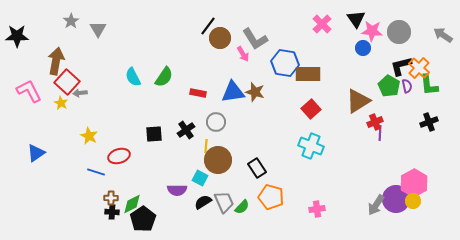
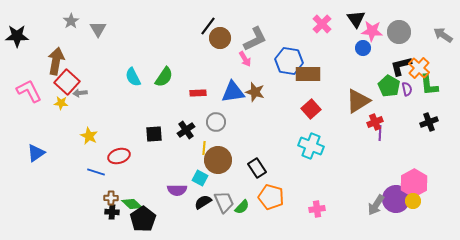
gray L-shape at (255, 39): rotated 84 degrees counterclockwise
pink arrow at (243, 54): moved 2 px right, 5 px down
blue hexagon at (285, 63): moved 4 px right, 2 px up
purple semicircle at (407, 86): moved 3 px down
red rectangle at (198, 93): rotated 14 degrees counterclockwise
yellow star at (61, 103): rotated 24 degrees counterclockwise
yellow line at (206, 146): moved 2 px left, 2 px down
green diamond at (132, 204): rotated 70 degrees clockwise
